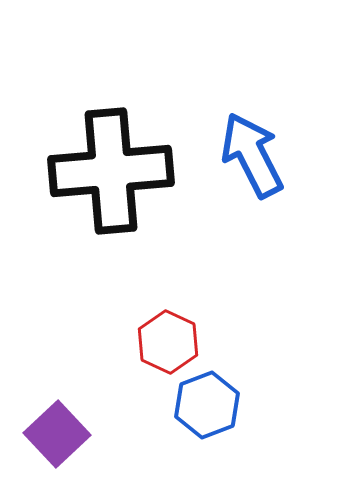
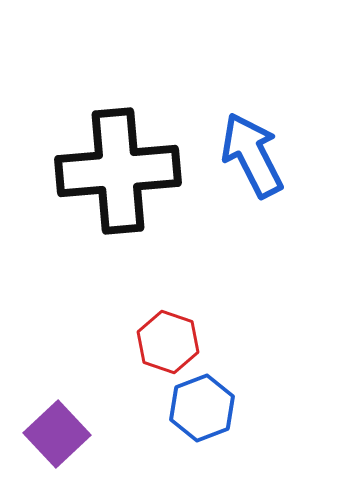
black cross: moved 7 px right
red hexagon: rotated 6 degrees counterclockwise
blue hexagon: moved 5 px left, 3 px down
